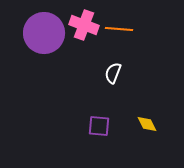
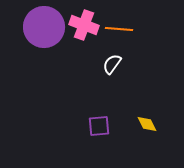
purple circle: moved 6 px up
white semicircle: moved 1 px left, 9 px up; rotated 15 degrees clockwise
purple square: rotated 10 degrees counterclockwise
